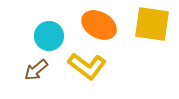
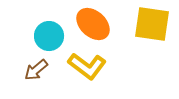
orange ellipse: moved 6 px left, 1 px up; rotated 12 degrees clockwise
